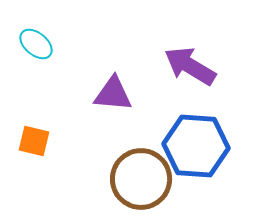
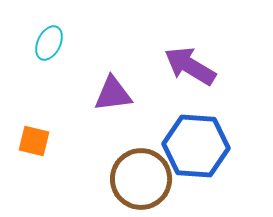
cyan ellipse: moved 13 px right, 1 px up; rotated 76 degrees clockwise
purple triangle: rotated 12 degrees counterclockwise
